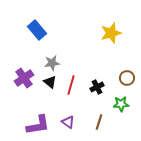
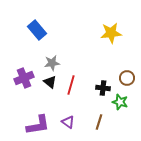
yellow star: rotated 10 degrees clockwise
purple cross: rotated 12 degrees clockwise
black cross: moved 6 px right, 1 px down; rotated 32 degrees clockwise
green star: moved 1 px left, 2 px up; rotated 21 degrees clockwise
